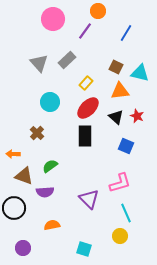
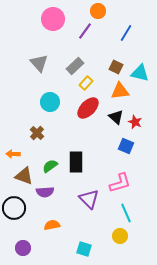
gray rectangle: moved 8 px right, 6 px down
red star: moved 2 px left, 6 px down
black rectangle: moved 9 px left, 26 px down
